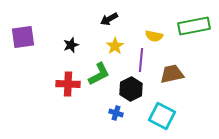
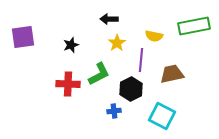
black arrow: rotated 30 degrees clockwise
yellow star: moved 2 px right, 3 px up
blue cross: moved 2 px left, 2 px up; rotated 24 degrees counterclockwise
